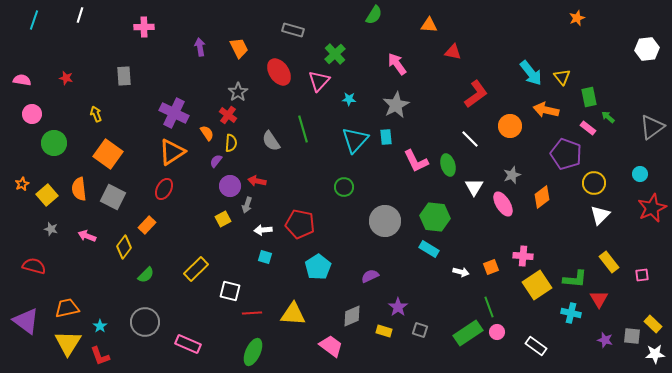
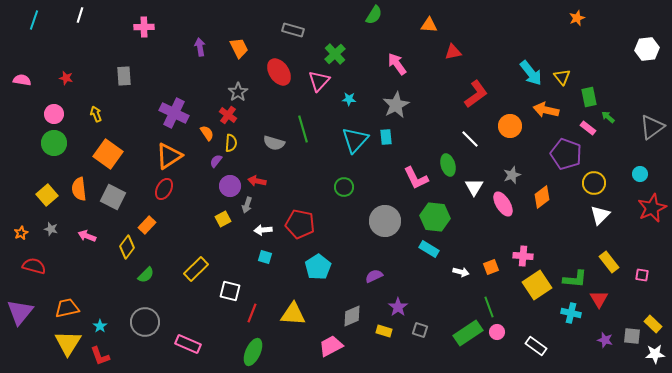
red triangle at (453, 52): rotated 24 degrees counterclockwise
pink circle at (32, 114): moved 22 px right
gray semicircle at (271, 141): moved 3 px right, 2 px down; rotated 40 degrees counterclockwise
orange triangle at (172, 152): moved 3 px left, 4 px down
pink L-shape at (416, 161): moved 17 px down
orange star at (22, 184): moved 1 px left, 49 px down
yellow diamond at (124, 247): moved 3 px right
pink square at (642, 275): rotated 16 degrees clockwise
purple semicircle at (370, 276): moved 4 px right
red line at (252, 313): rotated 66 degrees counterclockwise
purple triangle at (26, 321): moved 6 px left, 9 px up; rotated 32 degrees clockwise
pink trapezoid at (331, 346): rotated 65 degrees counterclockwise
